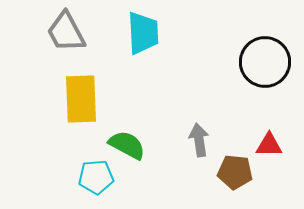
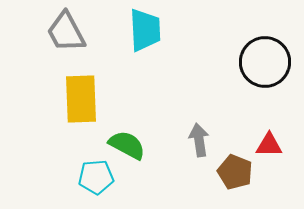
cyan trapezoid: moved 2 px right, 3 px up
brown pentagon: rotated 16 degrees clockwise
